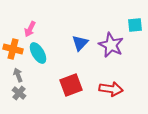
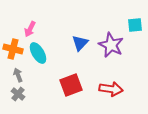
gray cross: moved 1 px left, 1 px down
